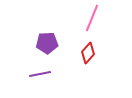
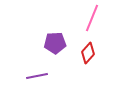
purple pentagon: moved 8 px right
purple line: moved 3 px left, 2 px down
